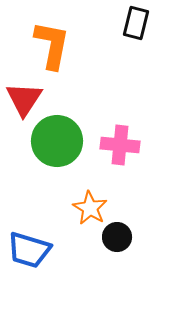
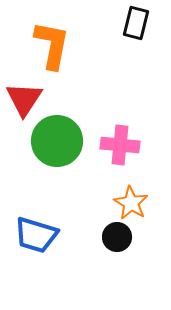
orange star: moved 41 px right, 5 px up
blue trapezoid: moved 7 px right, 15 px up
